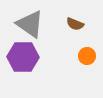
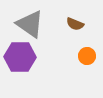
purple hexagon: moved 3 px left
